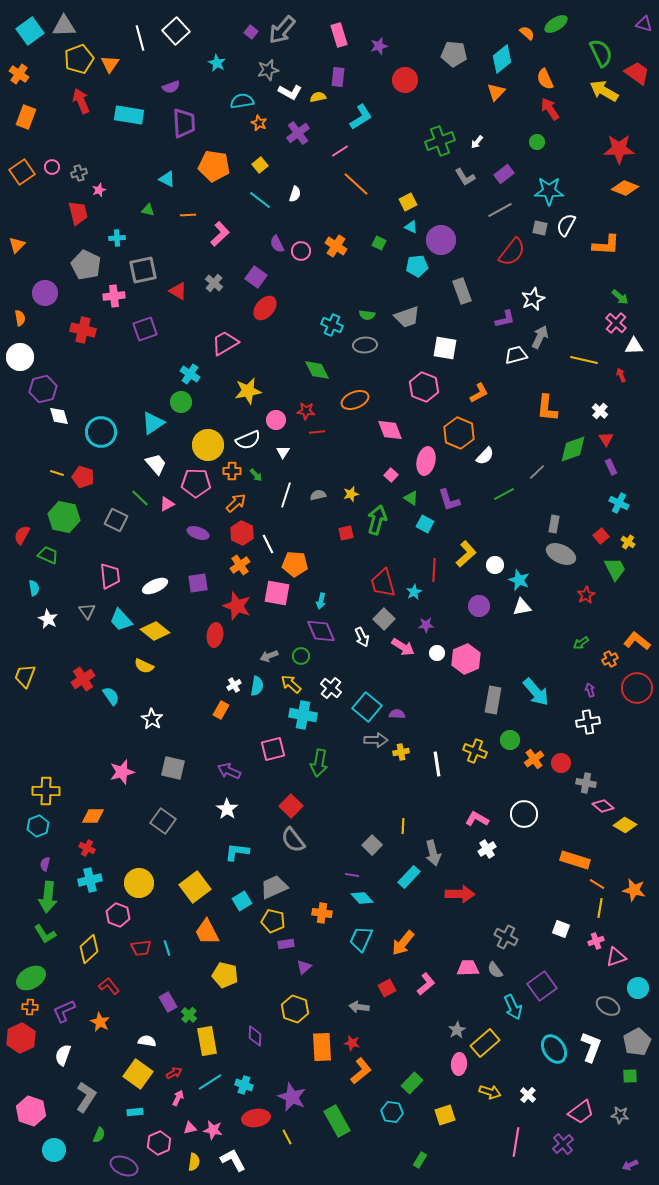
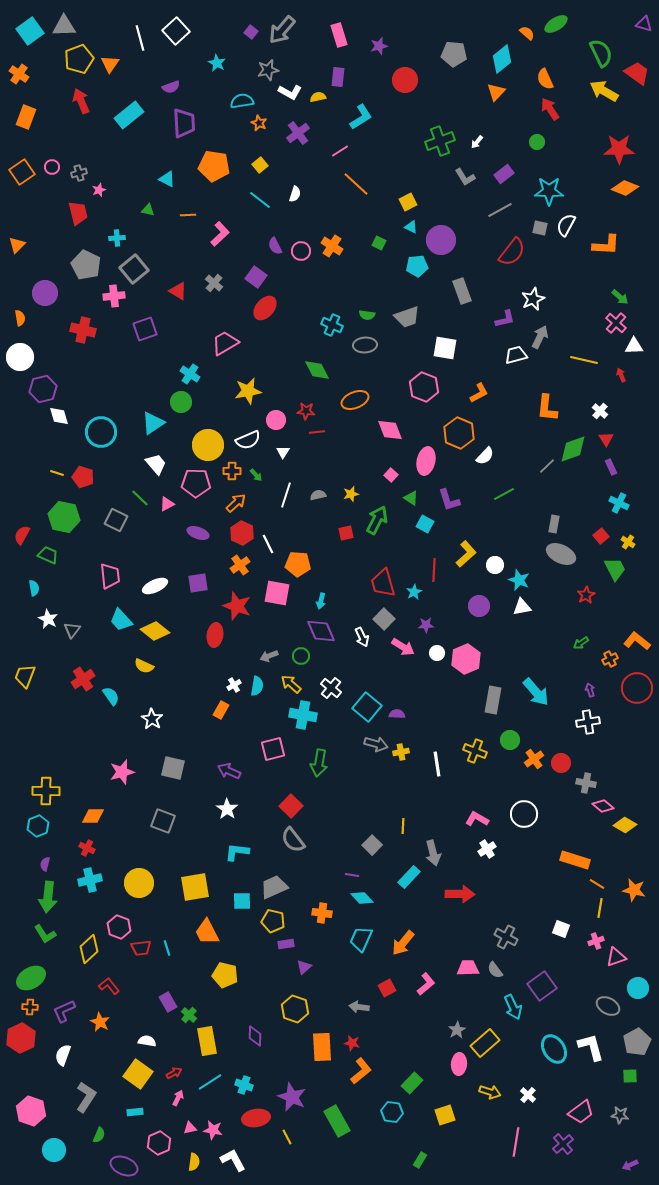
cyan rectangle at (129, 115): rotated 48 degrees counterclockwise
purple semicircle at (277, 244): moved 2 px left, 2 px down
orange cross at (336, 246): moved 4 px left
gray square at (143, 270): moved 9 px left, 1 px up; rotated 28 degrees counterclockwise
gray line at (537, 472): moved 10 px right, 6 px up
green arrow at (377, 520): rotated 12 degrees clockwise
orange pentagon at (295, 564): moved 3 px right
gray triangle at (87, 611): moved 15 px left, 19 px down; rotated 12 degrees clockwise
gray arrow at (376, 740): moved 4 px down; rotated 15 degrees clockwise
gray square at (163, 821): rotated 15 degrees counterclockwise
yellow square at (195, 887): rotated 28 degrees clockwise
cyan square at (242, 901): rotated 30 degrees clockwise
pink hexagon at (118, 915): moved 1 px right, 12 px down
white L-shape at (591, 1047): rotated 36 degrees counterclockwise
